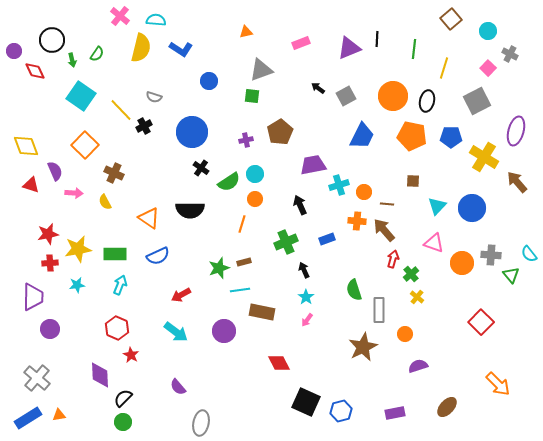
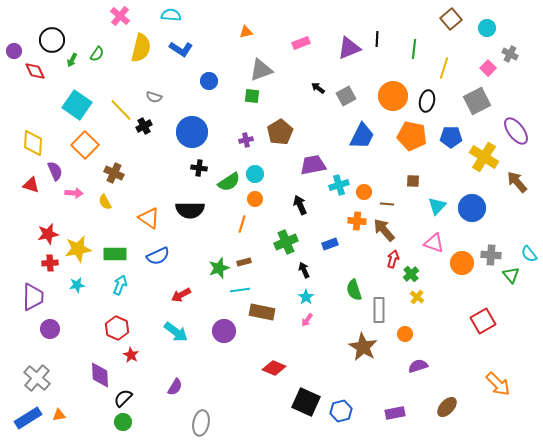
cyan semicircle at (156, 20): moved 15 px right, 5 px up
cyan circle at (488, 31): moved 1 px left, 3 px up
green arrow at (72, 60): rotated 40 degrees clockwise
cyan square at (81, 96): moved 4 px left, 9 px down
purple ellipse at (516, 131): rotated 52 degrees counterclockwise
yellow diamond at (26, 146): moved 7 px right, 3 px up; rotated 24 degrees clockwise
black cross at (201, 168): moved 2 px left; rotated 28 degrees counterclockwise
blue rectangle at (327, 239): moved 3 px right, 5 px down
red square at (481, 322): moved 2 px right, 1 px up; rotated 15 degrees clockwise
brown star at (363, 347): rotated 16 degrees counterclockwise
red diamond at (279, 363): moved 5 px left, 5 px down; rotated 40 degrees counterclockwise
purple semicircle at (178, 387): moved 3 px left; rotated 108 degrees counterclockwise
